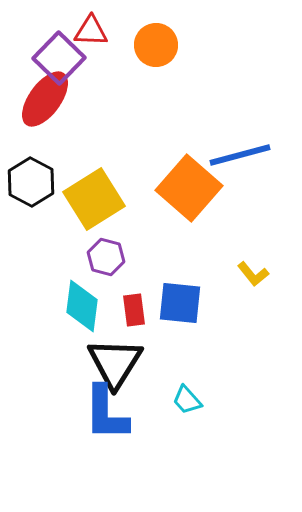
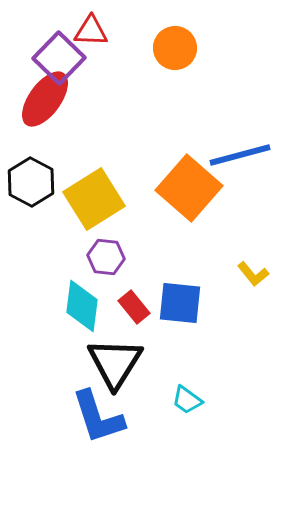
orange circle: moved 19 px right, 3 px down
purple hexagon: rotated 9 degrees counterclockwise
red rectangle: moved 3 px up; rotated 32 degrees counterclockwise
cyan trapezoid: rotated 12 degrees counterclockwise
blue L-shape: moved 8 px left, 4 px down; rotated 18 degrees counterclockwise
